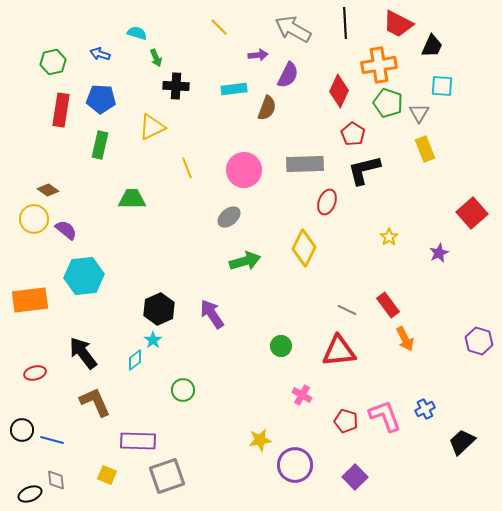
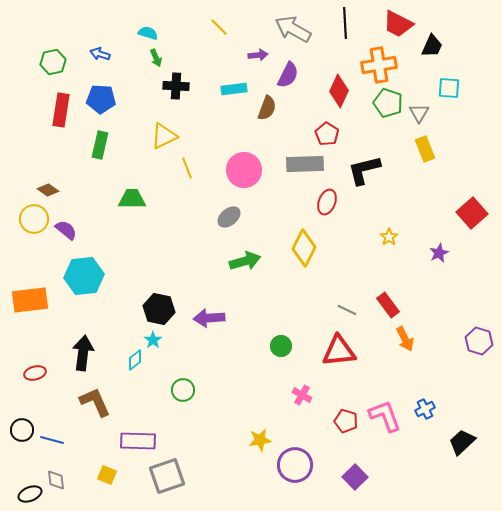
cyan semicircle at (137, 33): moved 11 px right
cyan square at (442, 86): moved 7 px right, 2 px down
yellow triangle at (152, 127): moved 12 px right, 9 px down
red pentagon at (353, 134): moved 26 px left
black hexagon at (159, 309): rotated 24 degrees counterclockwise
purple arrow at (212, 314): moved 3 px left, 4 px down; rotated 60 degrees counterclockwise
black arrow at (83, 353): rotated 44 degrees clockwise
